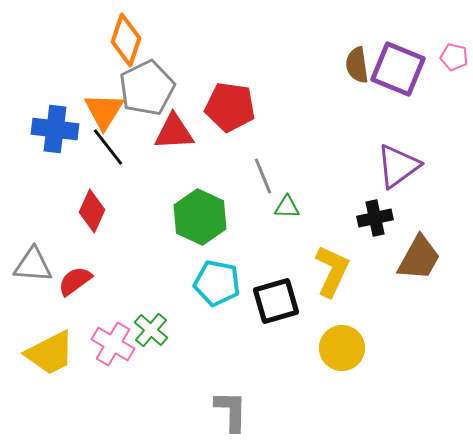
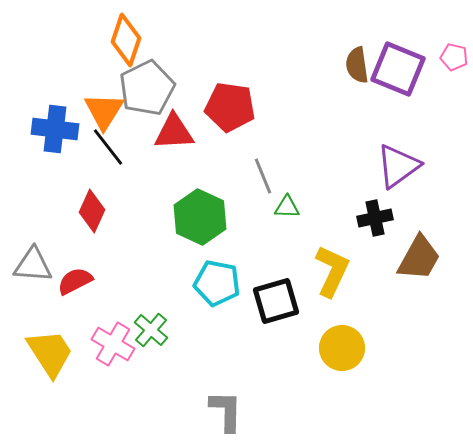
red semicircle: rotated 9 degrees clockwise
yellow trapezoid: rotated 96 degrees counterclockwise
gray L-shape: moved 5 px left
